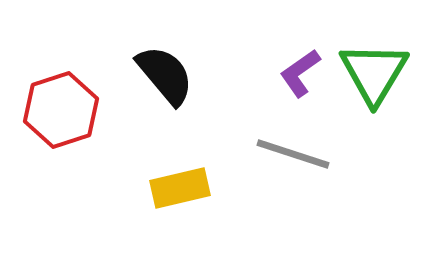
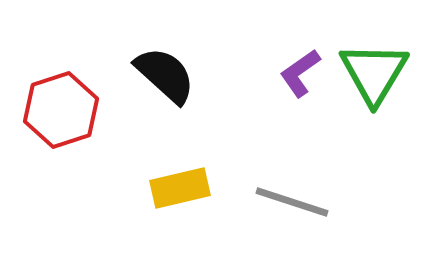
black semicircle: rotated 8 degrees counterclockwise
gray line: moved 1 px left, 48 px down
